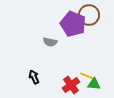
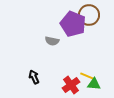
gray semicircle: moved 2 px right, 1 px up
